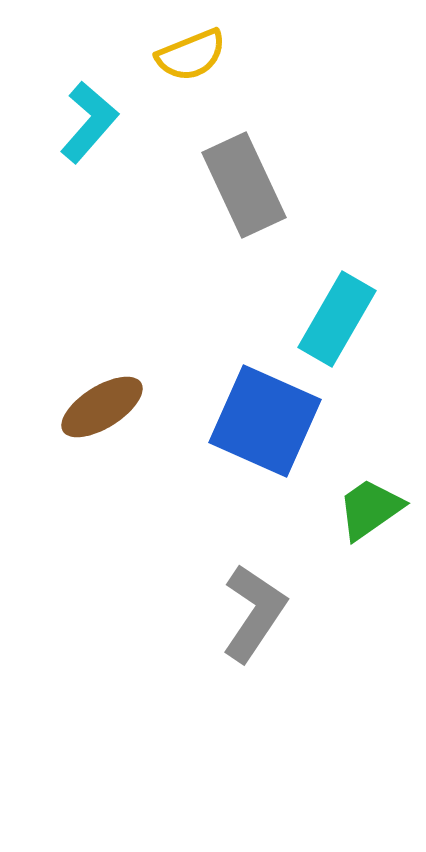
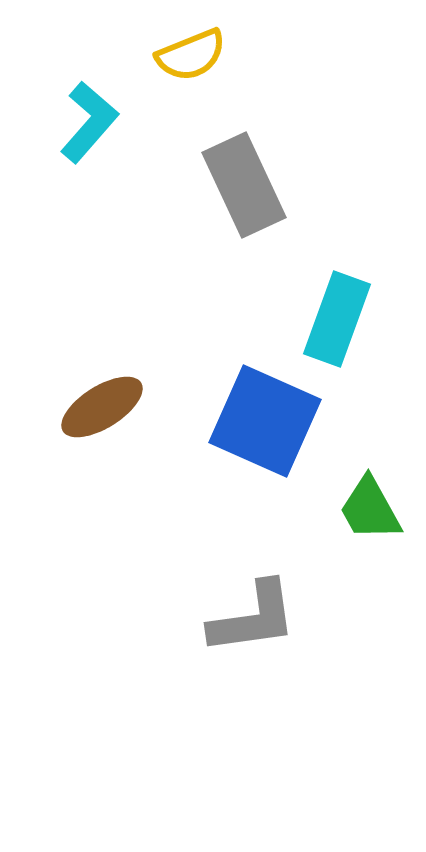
cyan rectangle: rotated 10 degrees counterclockwise
green trapezoid: rotated 84 degrees counterclockwise
gray L-shape: moved 1 px left, 5 px down; rotated 48 degrees clockwise
